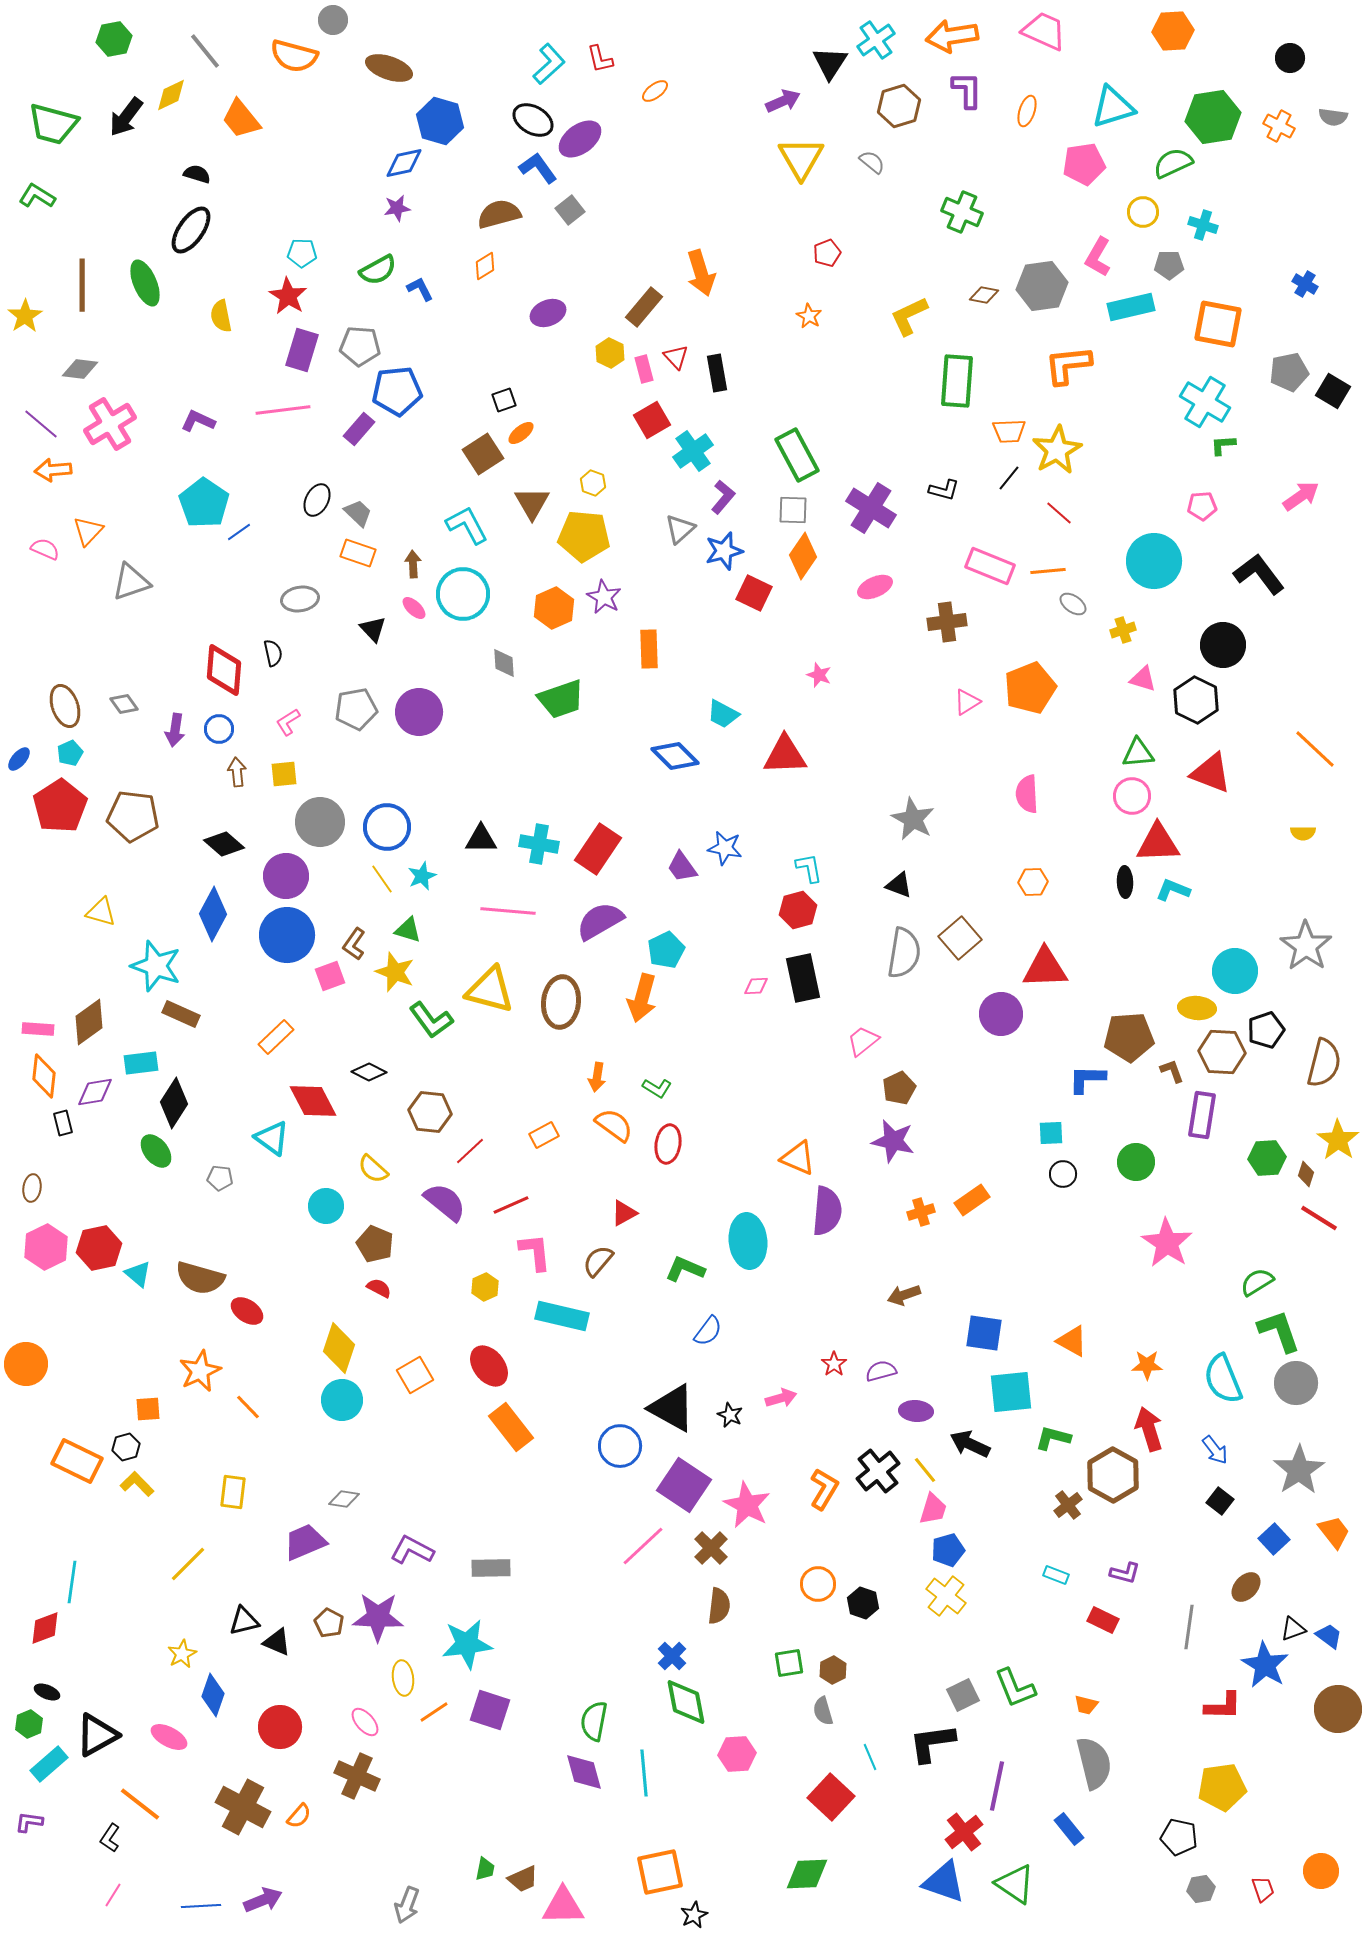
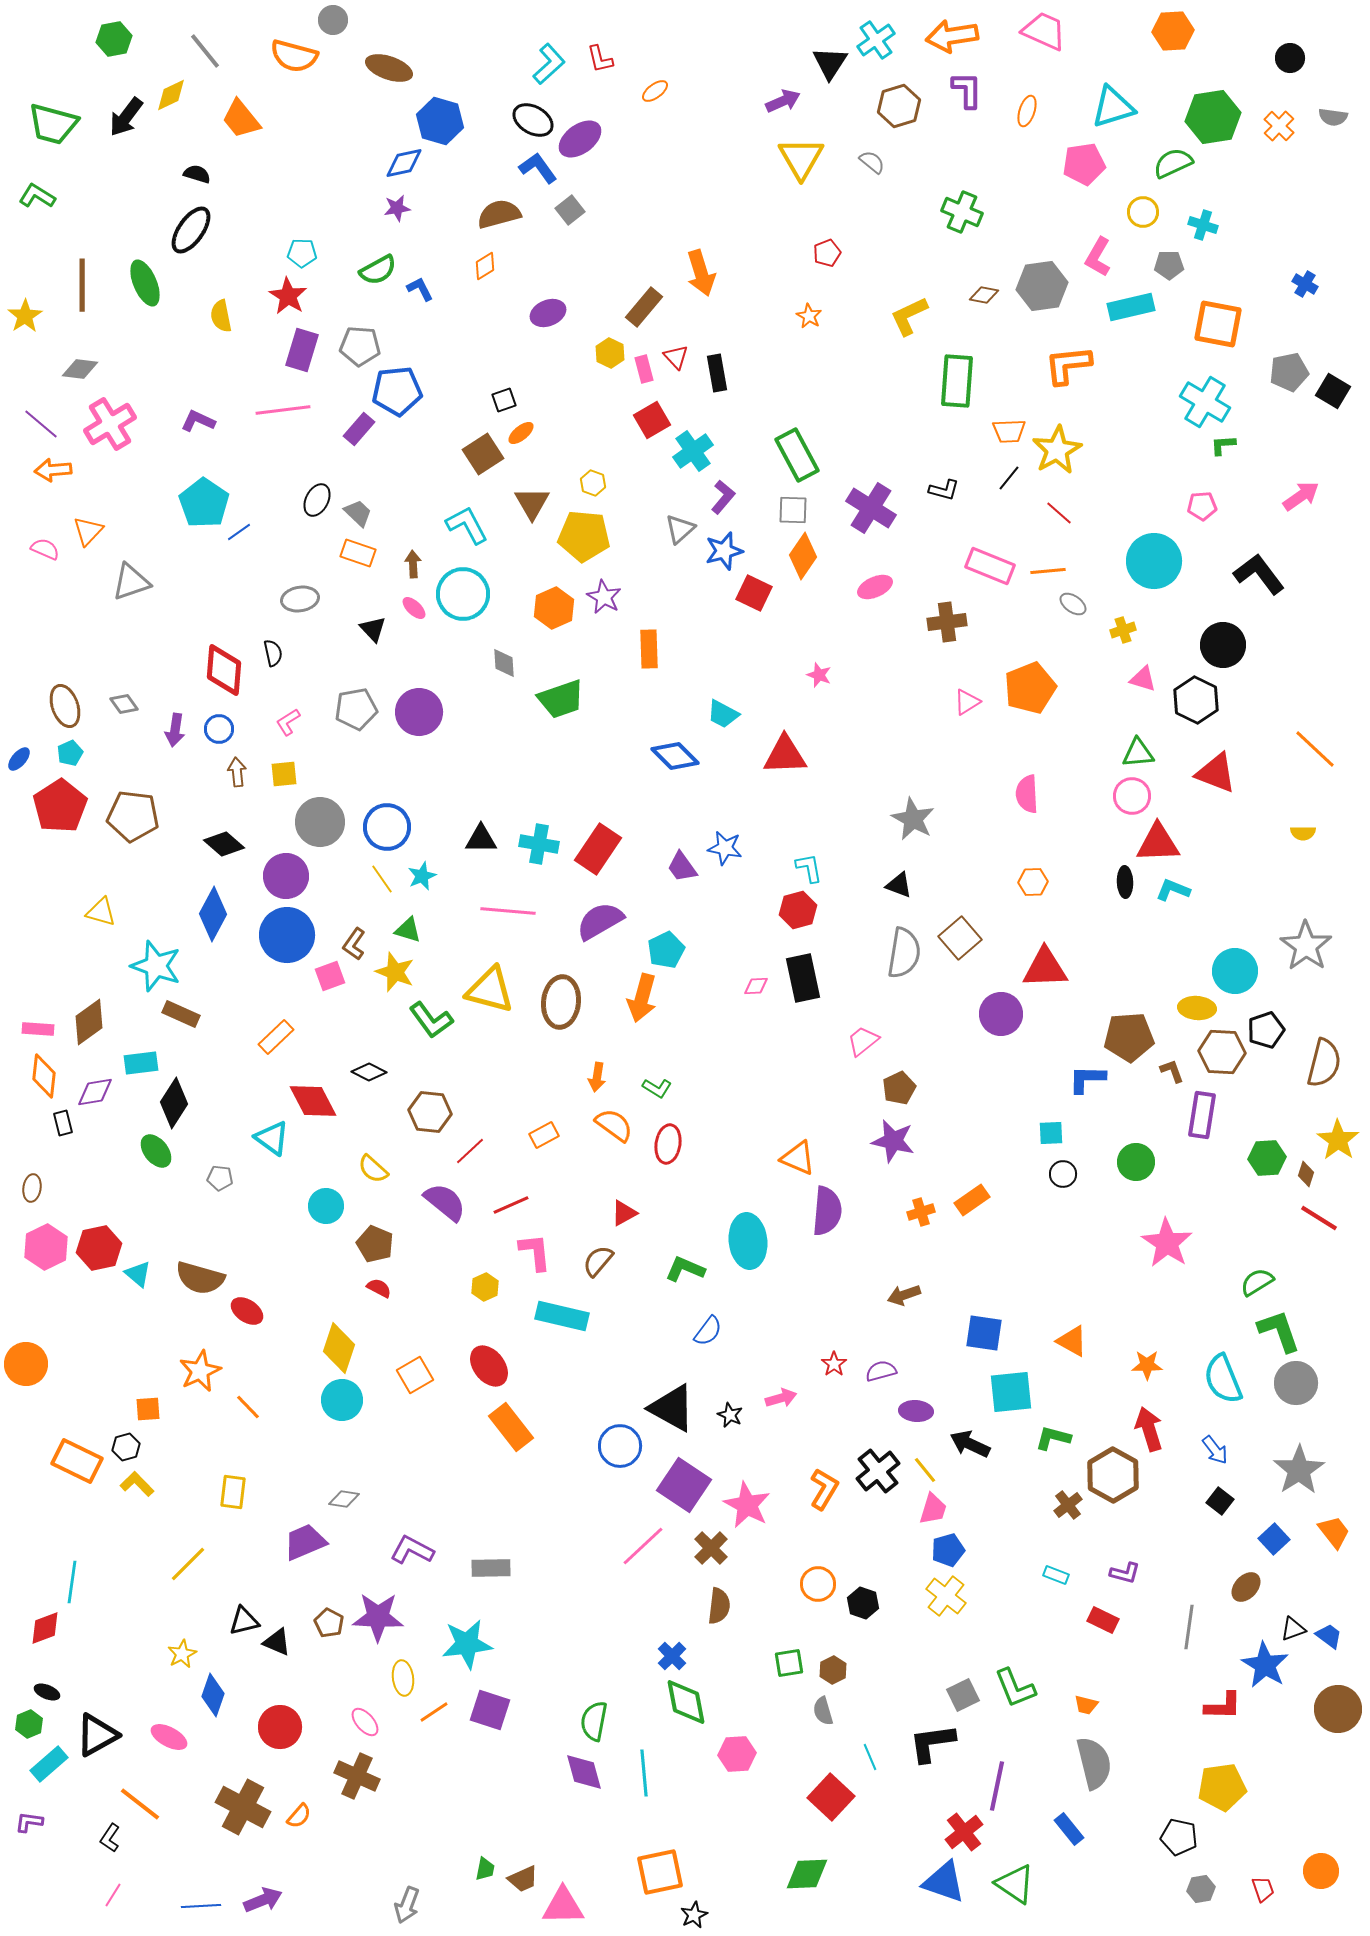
orange cross at (1279, 126): rotated 16 degrees clockwise
red triangle at (1211, 773): moved 5 px right
